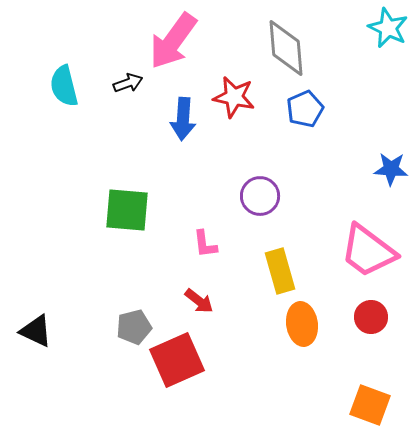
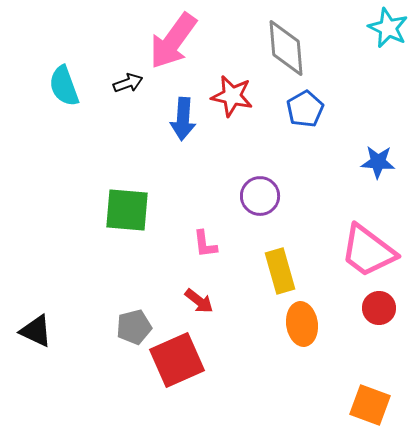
cyan semicircle: rotated 6 degrees counterclockwise
red star: moved 2 px left, 1 px up
blue pentagon: rotated 6 degrees counterclockwise
blue star: moved 13 px left, 7 px up
red circle: moved 8 px right, 9 px up
